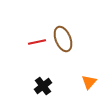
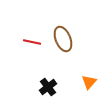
red line: moved 5 px left; rotated 24 degrees clockwise
black cross: moved 5 px right, 1 px down
